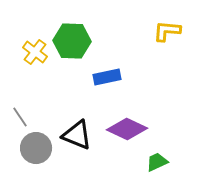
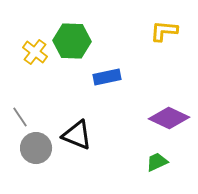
yellow L-shape: moved 3 px left
purple diamond: moved 42 px right, 11 px up
